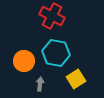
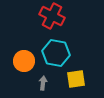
yellow square: rotated 24 degrees clockwise
gray arrow: moved 3 px right, 1 px up
